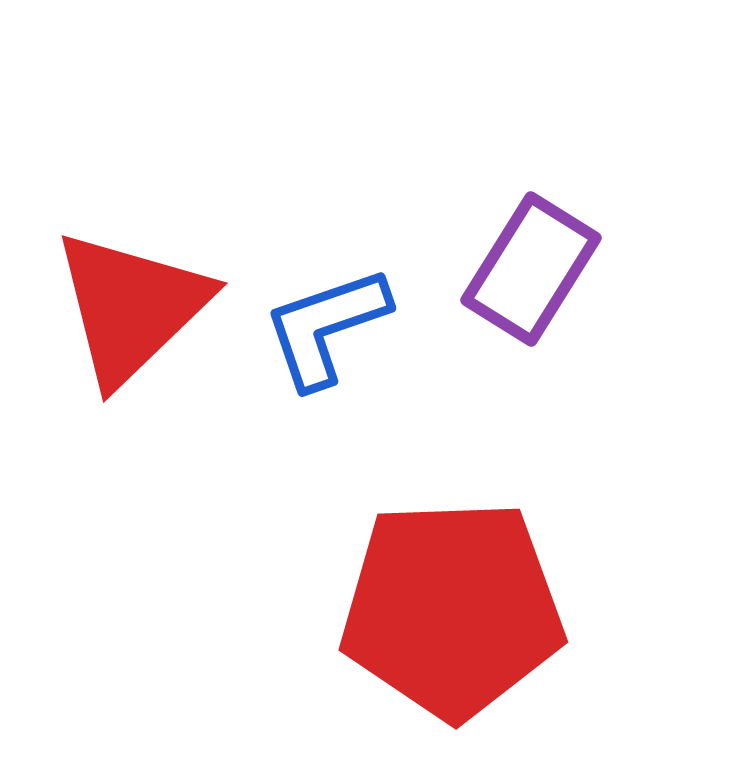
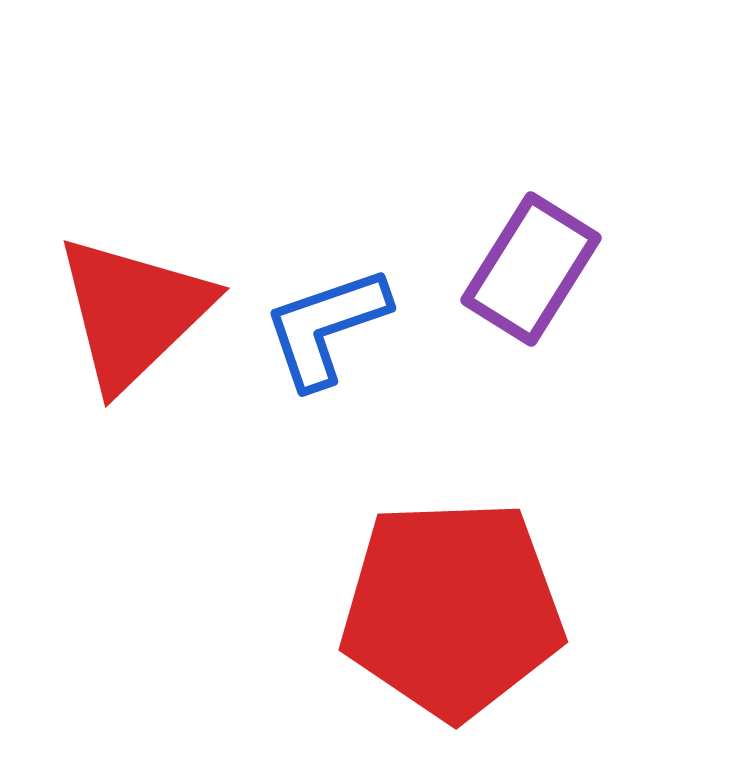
red triangle: moved 2 px right, 5 px down
